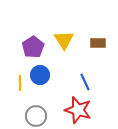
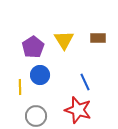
brown rectangle: moved 5 px up
yellow line: moved 4 px down
